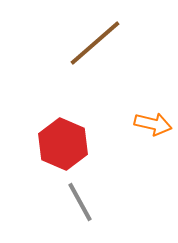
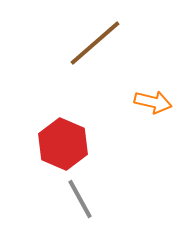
orange arrow: moved 22 px up
gray line: moved 3 px up
